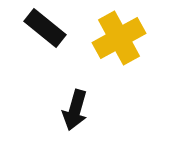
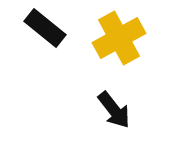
black arrow: moved 39 px right; rotated 54 degrees counterclockwise
